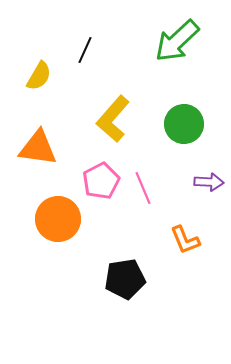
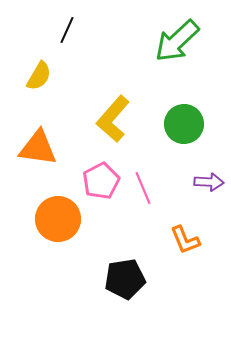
black line: moved 18 px left, 20 px up
